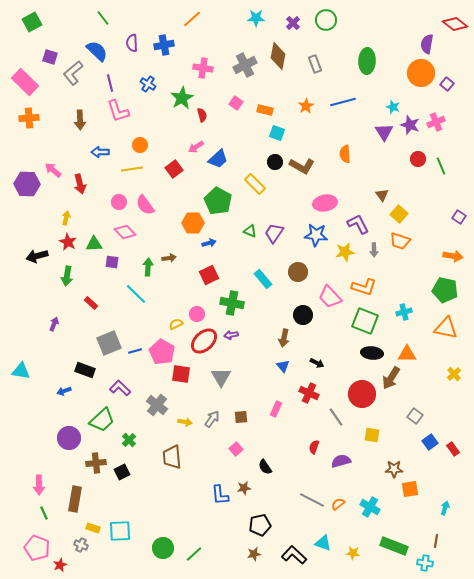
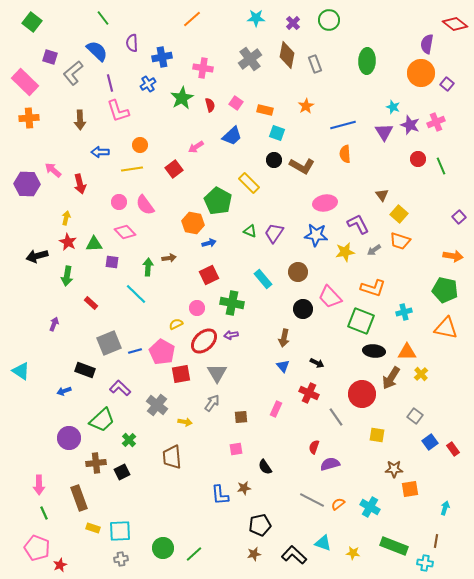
green circle at (326, 20): moved 3 px right
green square at (32, 22): rotated 24 degrees counterclockwise
blue cross at (164, 45): moved 2 px left, 12 px down
brown diamond at (278, 56): moved 9 px right, 1 px up
gray cross at (245, 65): moved 5 px right, 6 px up; rotated 10 degrees counterclockwise
blue cross at (148, 84): rotated 28 degrees clockwise
blue line at (343, 102): moved 23 px down
red semicircle at (202, 115): moved 8 px right, 10 px up
blue trapezoid at (218, 159): moved 14 px right, 23 px up
black circle at (275, 162): moved 1 px left, 2 px up
yellow rectangle at (255, 184): moved 6 px left, 1 px up
purple square at (459, 217): rotated 16 degrees clockwise
orange hexagon at (193, 223): rotated 10 degrees clockwise
gray arrow at (374, 250): rotated 56 degrees clockwise
orange L-shape at (364, 287): moved 9 px right, 1 px down
pink circle at (197, 314): moved 6 px up
black circle at (303, 315): moved 6 px up
green square at (365, 321): moved 4 px left
black ellipse at (372, 353): moved 2 px right, 2 px up
orange triangle at (407, 354): moved 2 px up
cyan triangle at (21, 371): rotated 24 degrees clockwise
red square at (181, 374): rotated 18 degrees counterclockwise
yellow cross at (454, 374): moved 33 px left
gray triangle at (221, 377): moved 4 px left, 4 px up
gray arrow at (212, 419): moved 16 px up
yellow square at (372, 435): moved 5 px right
pink square at (236, 449): rotated 32 degrees clockwise
purple semicircle at (341, 461): moved 11 px left, 3 px down
brown rectangle at (75, 499): moved 4 px right, 1 px up; rotated 30 degrees counterclockwise
gray cross at (81, 545): moved 40 px right, 14 px down; rotated 32 degrees counterclockwise
